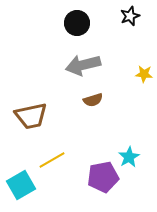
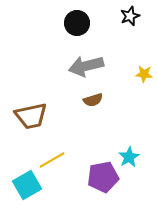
gray arrow: moved 3 px right, 1 px down
cyan square: moved 6 px right
